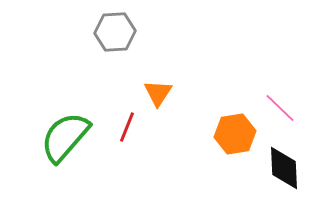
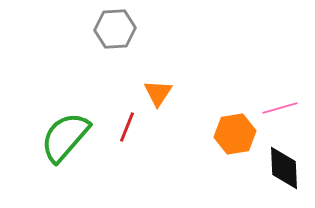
gray hexagon: moved 3 px up
pink line: rotated 60 degrees counterclockwise
